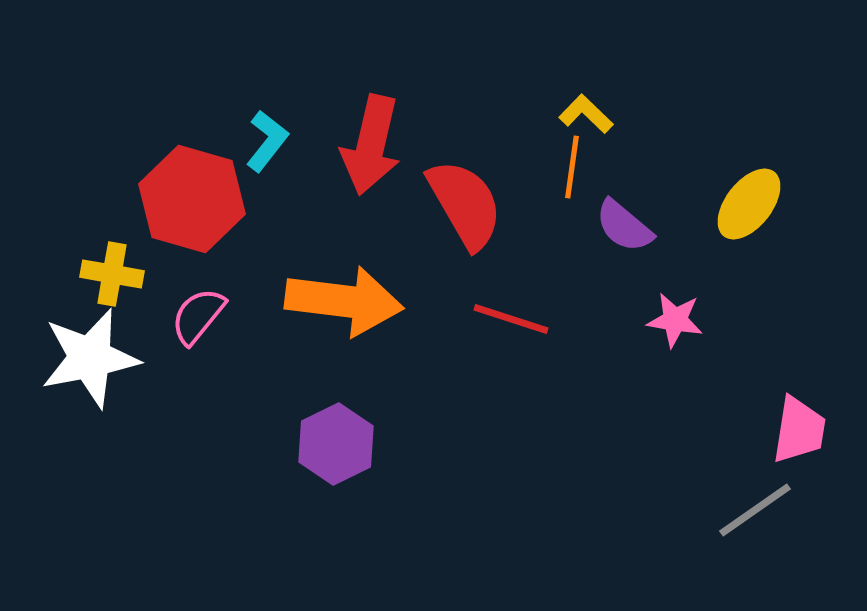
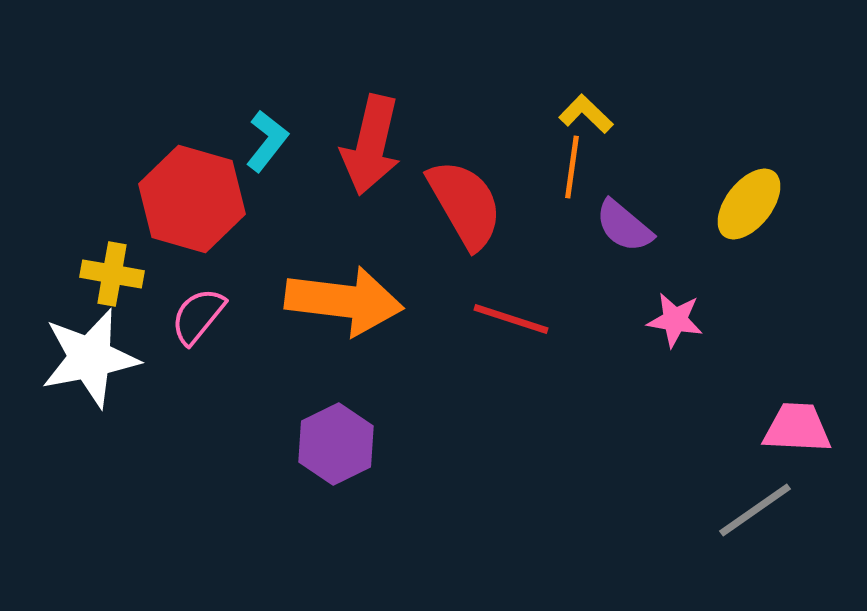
pink trapezoid: moved 2 px left, 2 px up; rotated 96 degrees counterclockwise
